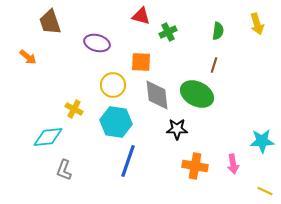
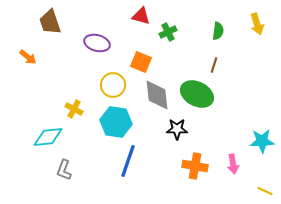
orange square: rotated 20 degrees clockwise
